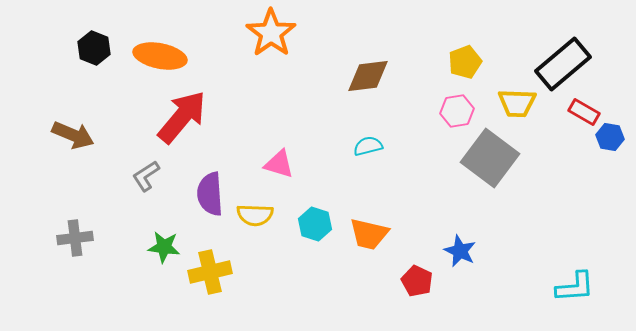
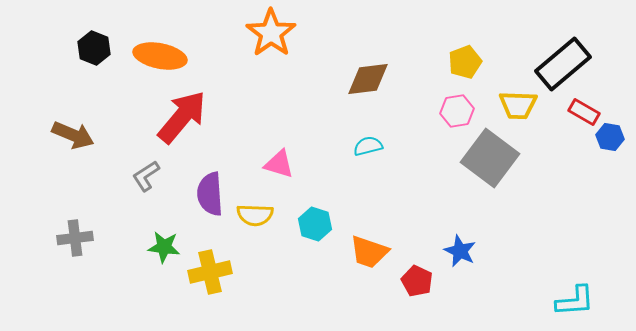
brown diamond: moved 3 px down
yellow trapezoid: moved 1 px right, 2 px down
orange trapezoid: moved 18 px down; rotated 6 degrees clockwise
cyan L-shape: moved 14 px down
